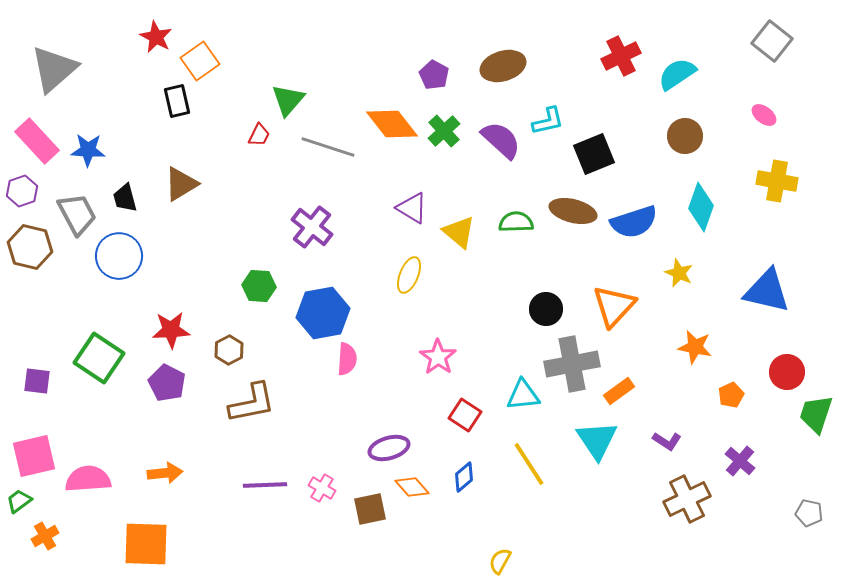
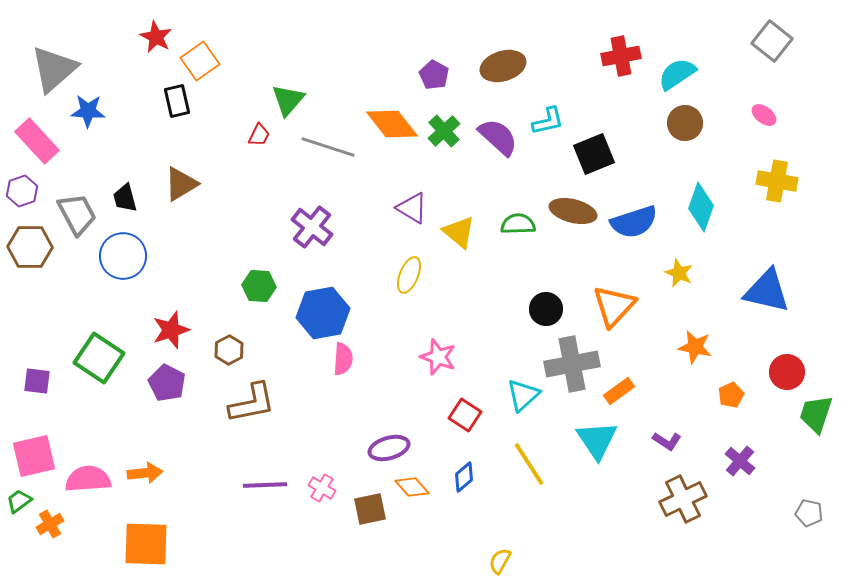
red cross at (621, 56): rotated 15 degrees clockwise
brown circle at (685, 136): moved 13 px up
purple semicircle at (501, 140): moved 3 px left, 3 px up
blue star at (88, 150): moved 39 px up
green semicircle at (516, 222): moved 2 px right, 2 px down
brown hexagon at (30, 247): rotated 12 degrees counterclockwise
blue circle at (119, 256): moved 4 px right
red star at (171, 330): rotated 15 degrees counterclockwise
pink star at (438, 357): rotated 15 degrees counterclockwise
pink semicircle at (347, 359): moved 4 px left
cyan triangle at (523, 395): rotated 36 degrees counterclockwise
orange arrow at (165, 473): moved 20 px left
brown cross at (687, 499): moved 4 px left
orange cross at (45, 536): moved 5 px right, 12 px up
